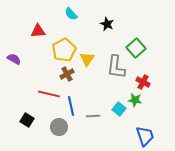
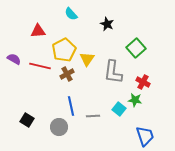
gray L-shape: moved 3 px left, 5 px down
red line: moved 9 px left, 28 px up
